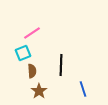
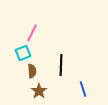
pink line: rotated 30 degrees counterclockwise
